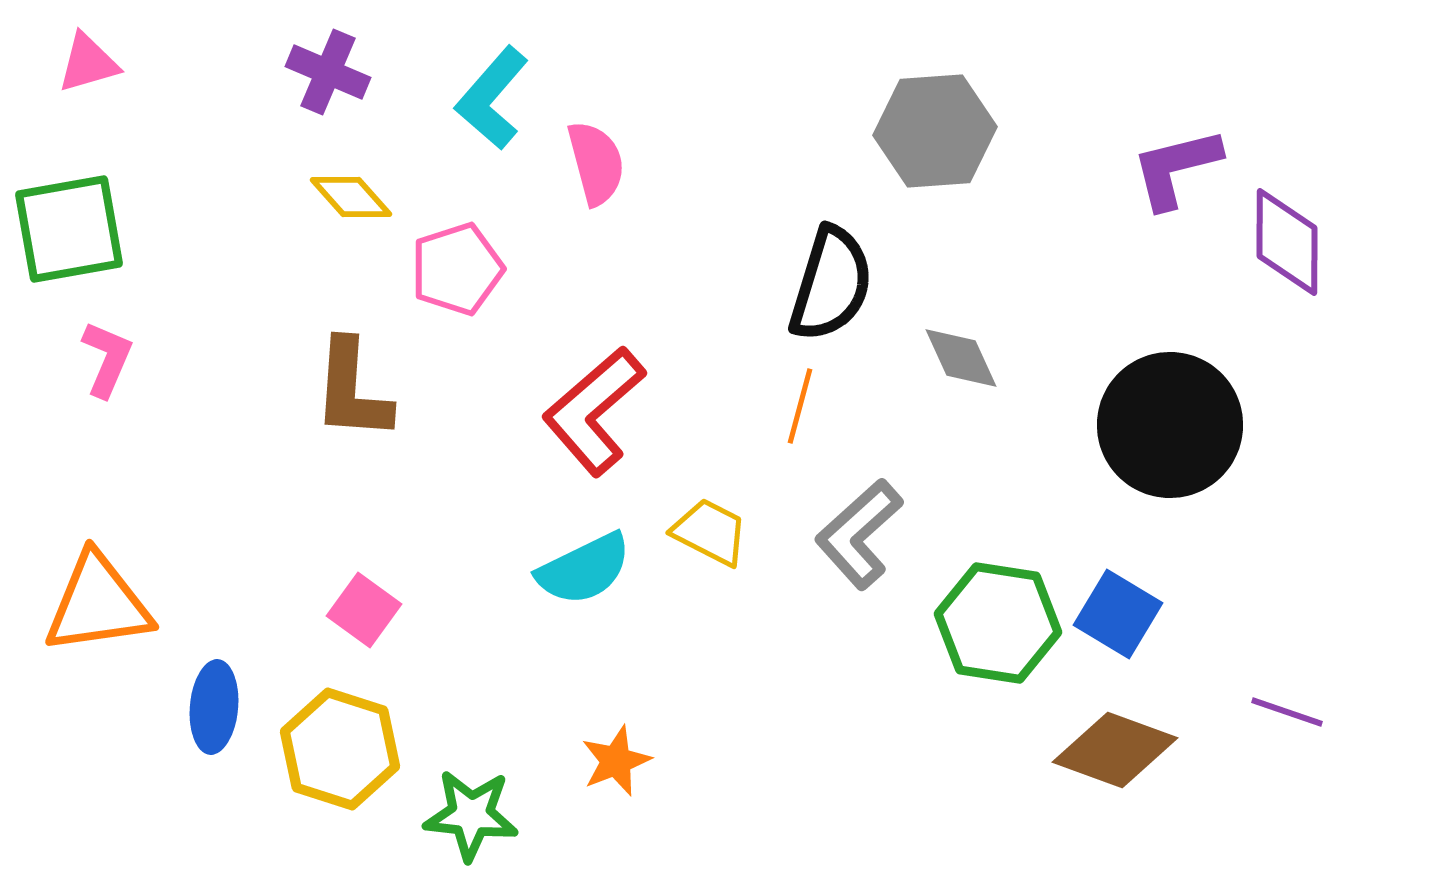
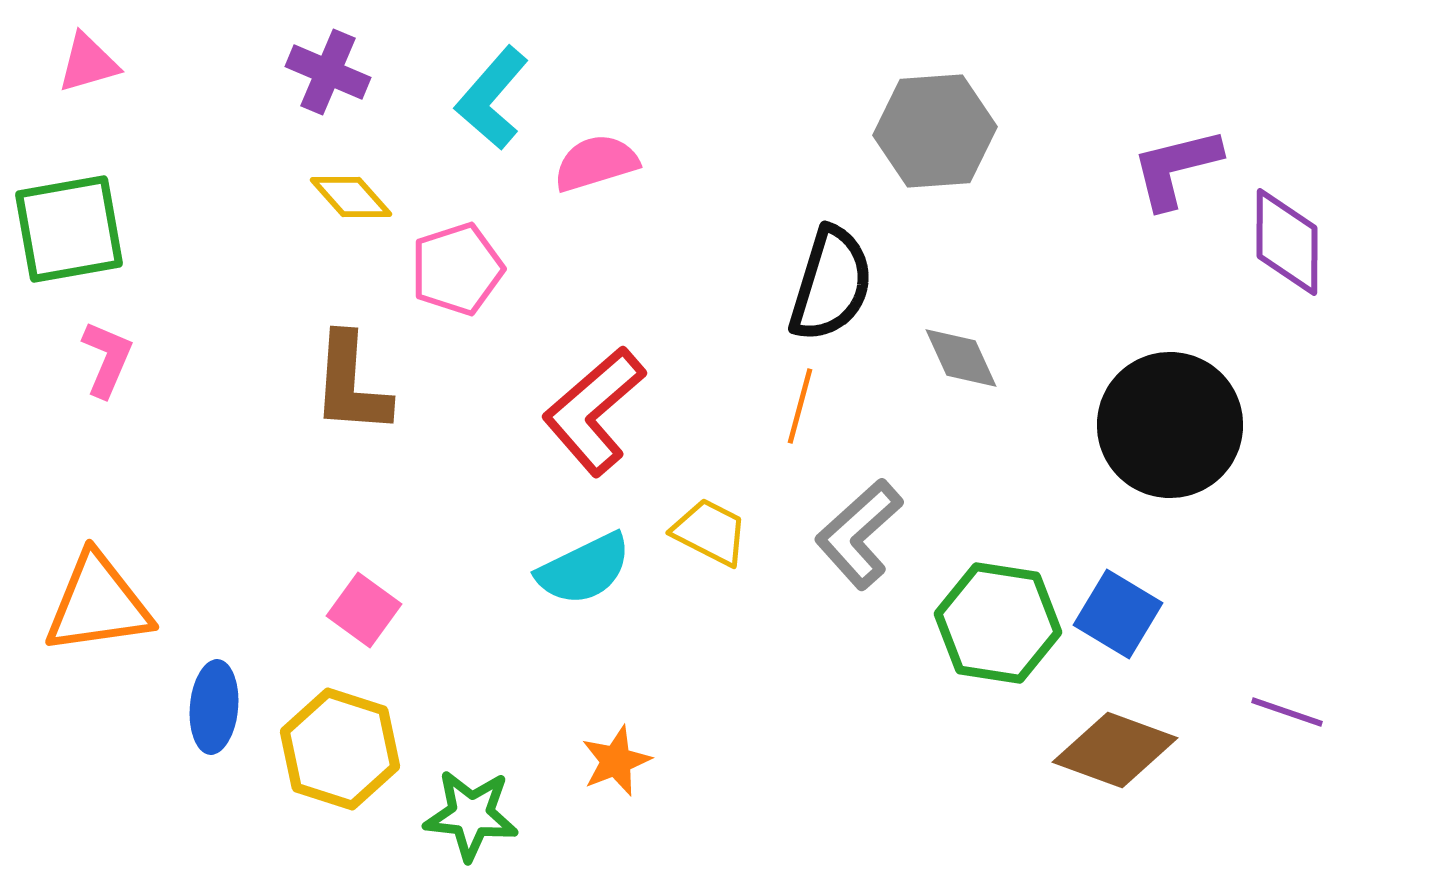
pink semicircle: rotated 92 degrees counterclockwise
brown L-shape: moved 1 px left, 6 px up
